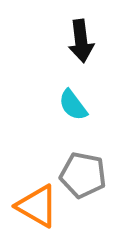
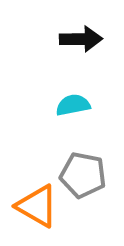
black arrow: moved 2 px up; rotated 84 degrees counterclockwise
cyan semicircle: rotated 116 degrees clockwise
